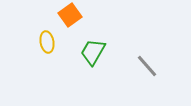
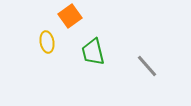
orange square: moved 1 px down
green trapezoid: rotated 44 degrees counterclockwise
